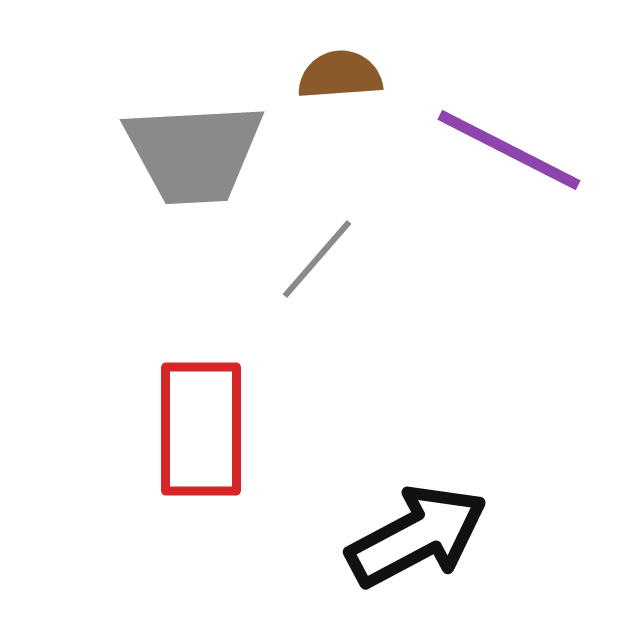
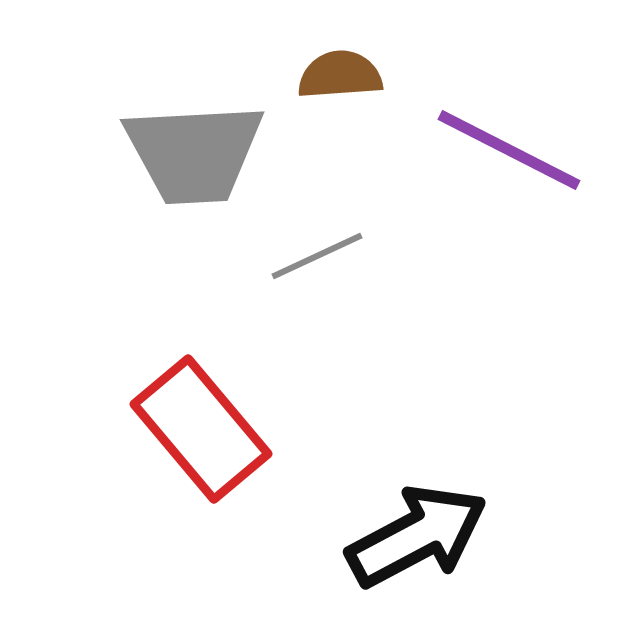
gray line: moved 3 px up; rotated 24 degrees clockwise
red rectangle: rotated 40 degrees counterclockwise
